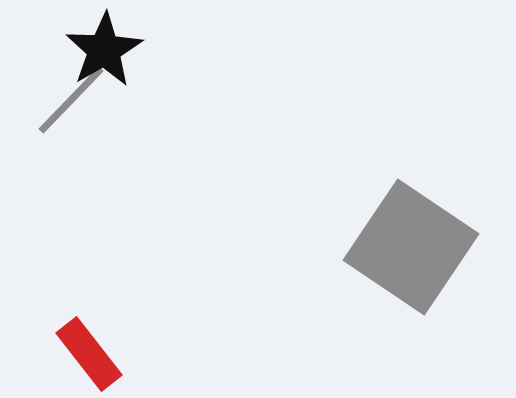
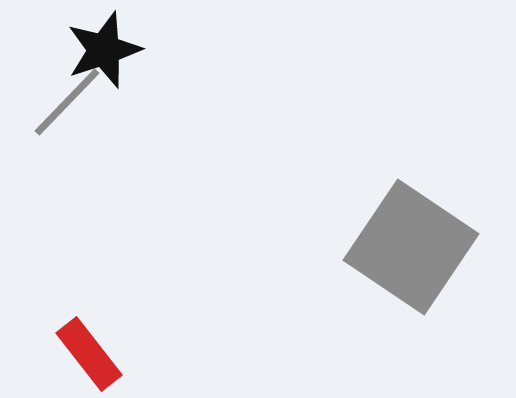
black star: rotated 12 degrees clockwise
gray line: moved 4 px left, 2 px down
